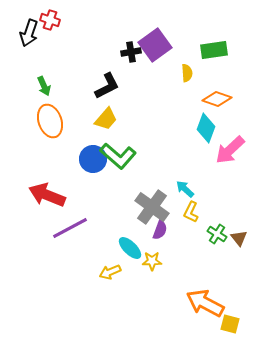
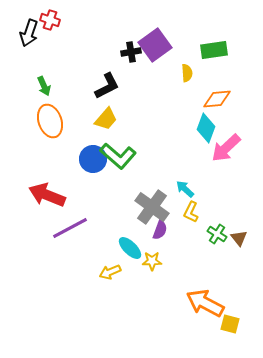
orange diamond: rotated 24 degrees counterclockwise
pink arrow: moved 4 px left, 2 px up
